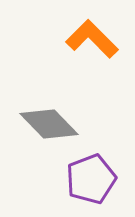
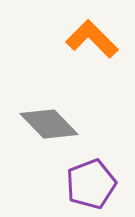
purple pentagon: moved 5 px down
